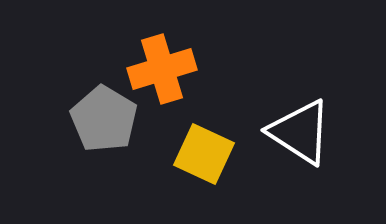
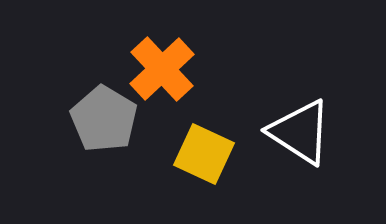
orange cross: rotated 26 degrees counterclockwise
